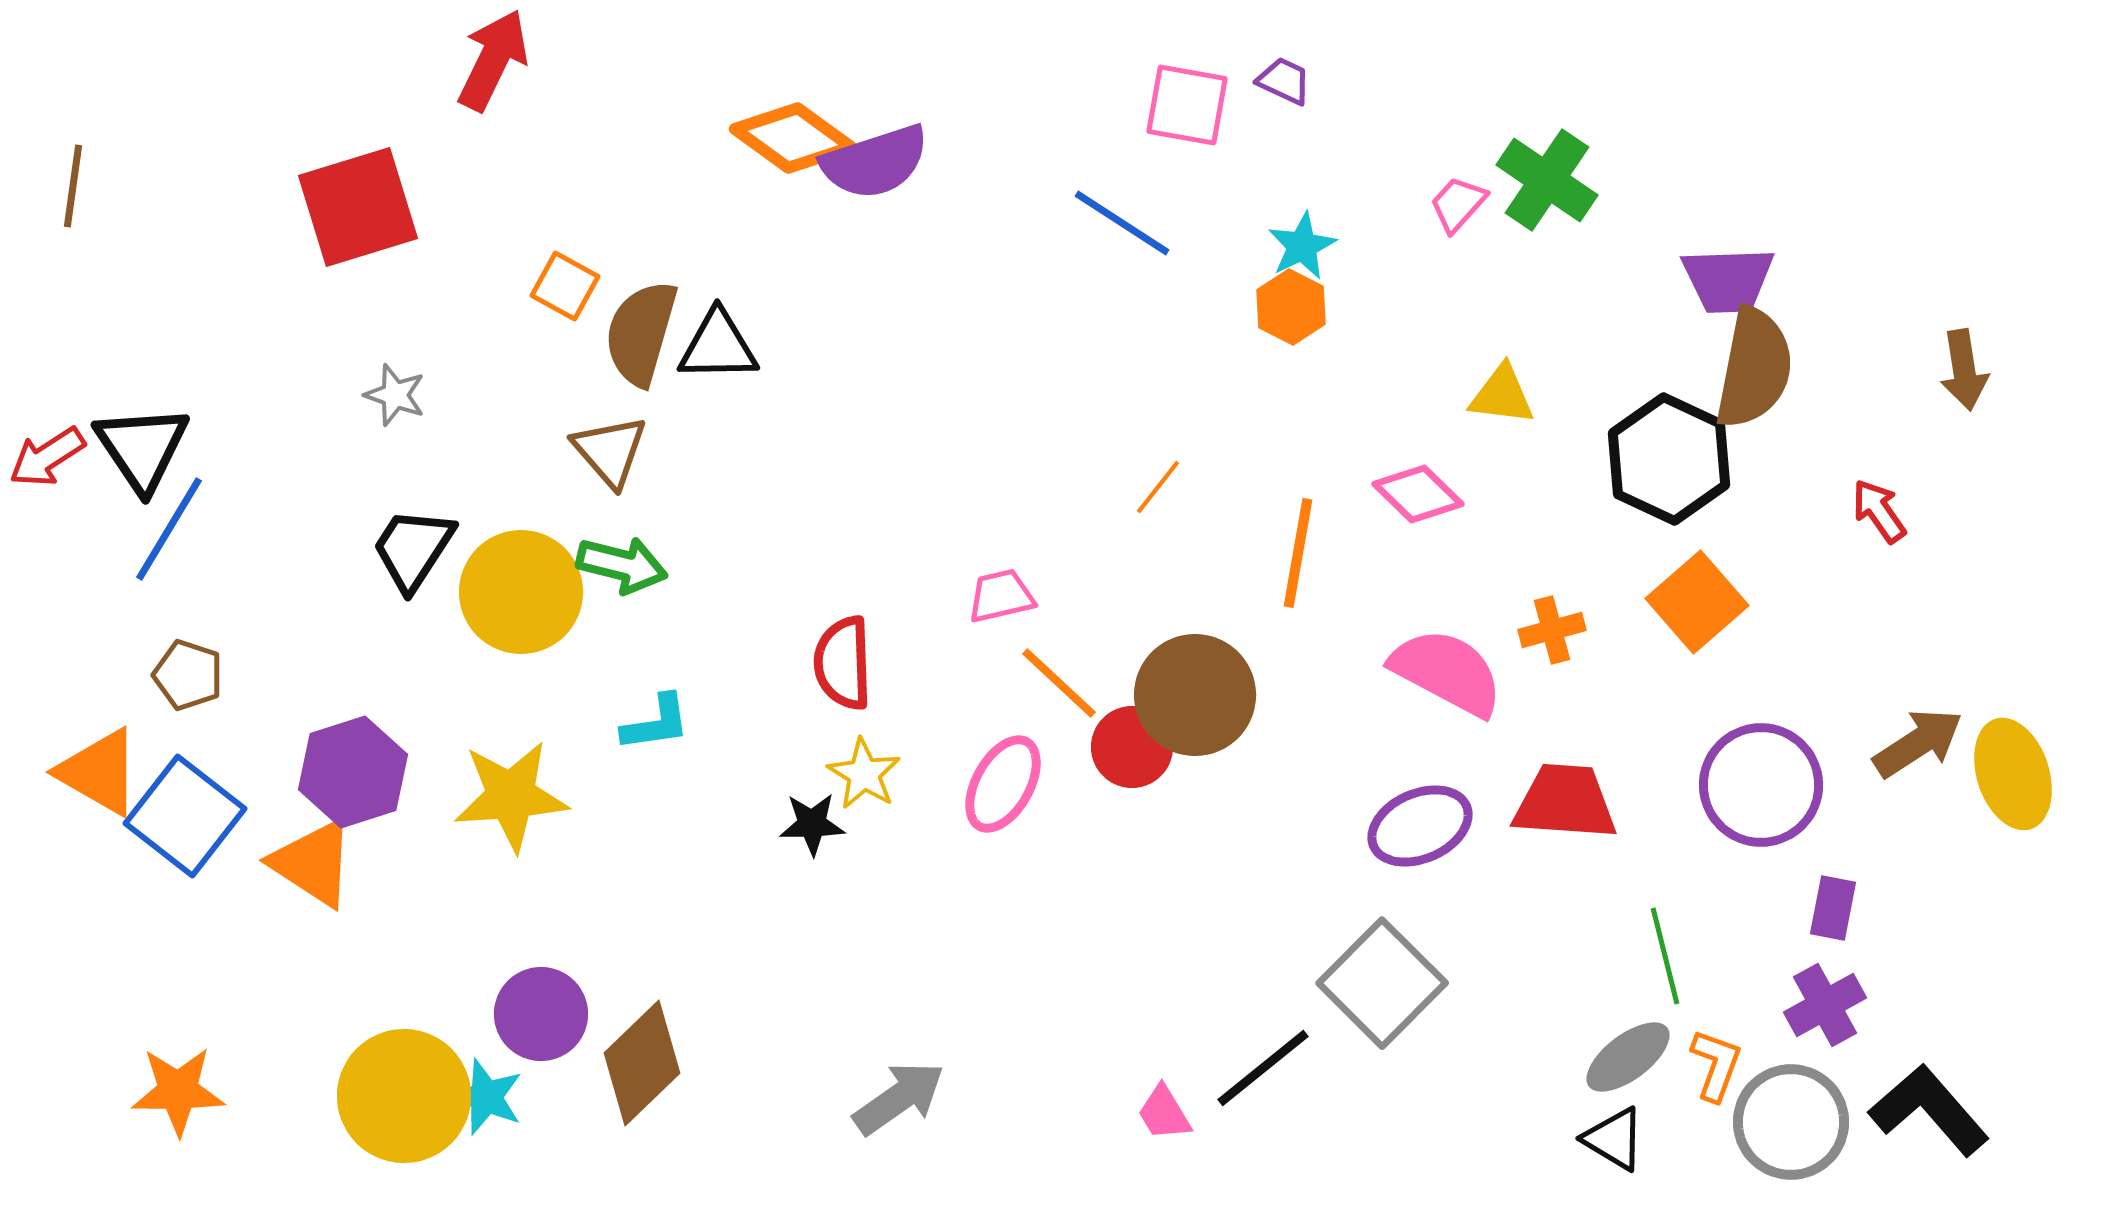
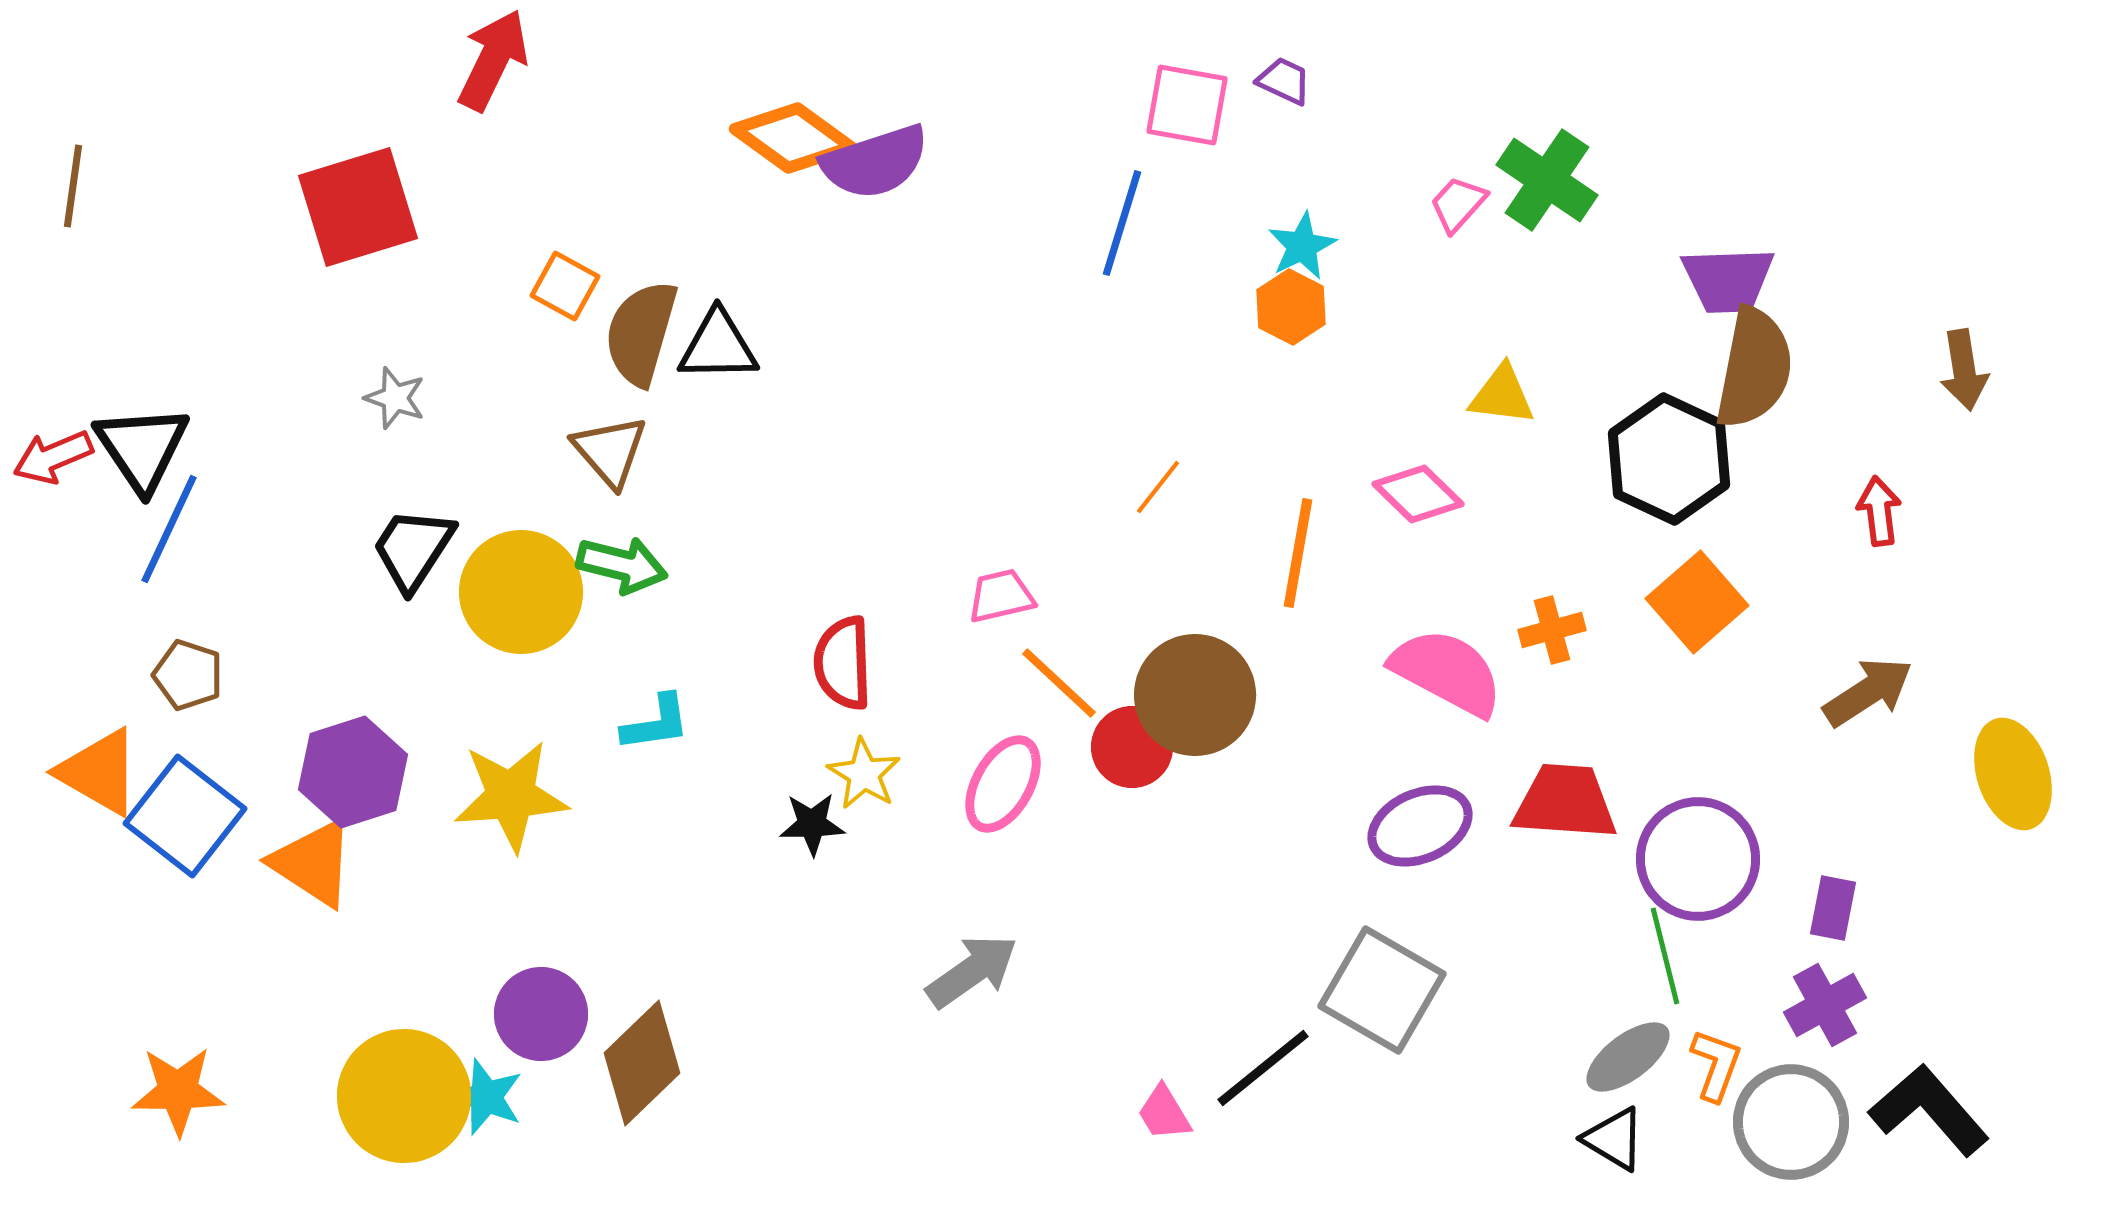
blue line at (1122, 223): rotated 74 degrees clockwise
gray star at (395, 395): moved 3 px down
red arrow at (47, 457): moved 6 px right; rotated 10 degrees clockwise
red arrow at (1879, 511): rotated 28 degrees clockwise
blue line at (169, 529): rotated 6 degrees counterclockwise
brown arrow at (1918, 743): moved 50 px left, 51 px up
purple circle at (1761, 785): moved 63 px left, 74 px down
gray square at (1382, 983): moved 7 px down; rotated 15 degrees counterclockwise
gray arrow at (899, 1098): moved 73 px right, 127 px up
